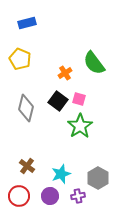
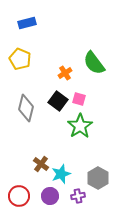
brown cross: moved 14 px right, 2 px up
